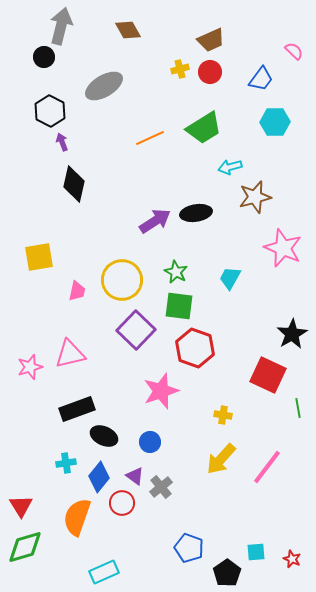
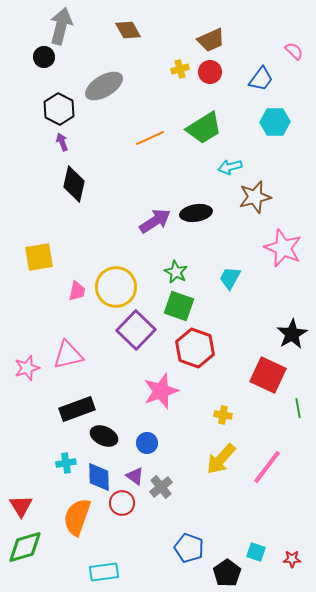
black hexagon at (50, 111): moved 9 px right, 2 px up
yellow circle at (122, 280): moved 6 px left, 7 px down
green square at (179, 306): rotated 12 degrees clockwise
pink triangle at (70, 354): moved 2 px left, 1 px down
pink star at (30, 367): moved 3 px left, 1 px down
blue circle at (150, 442): moved 3 px left, 1 px down
blue diamond at (99, 477): rotated 40 degrees counterclockwise
cyan square at (256, 552): rotated 24 degrees clockwise
red star at (292, 559): rotated 24 degrees counterclockwise
cyan rectangle at (104, 572): rotated 16 degrees clockwise
